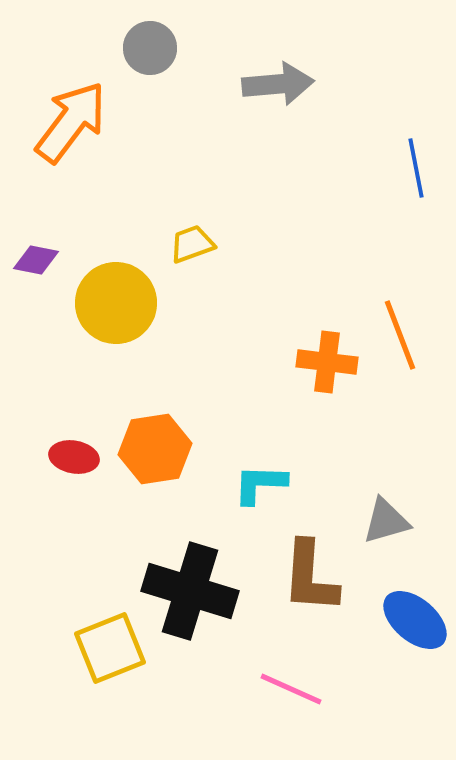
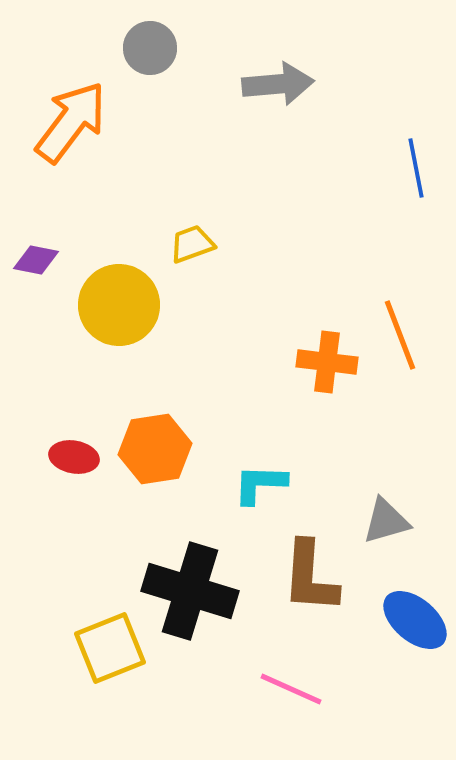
yellow circle: moved 3 px right, 2 px down
